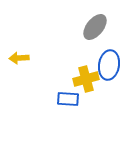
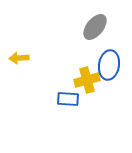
yellow cross: moved 1 px right, 1 px down
